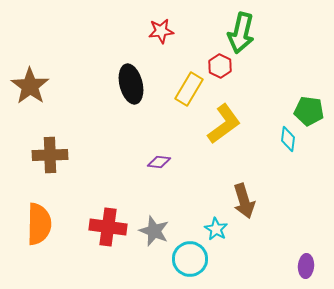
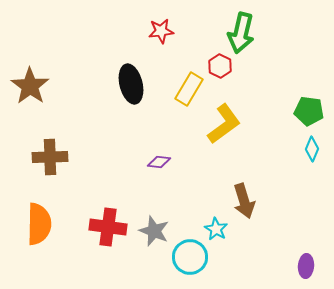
cyan diamond: moved 24 px right, 10 px down; rotated 15 degrees clockwise
brown cross: moved 2 px down
cyan circle: moved 2 px up
